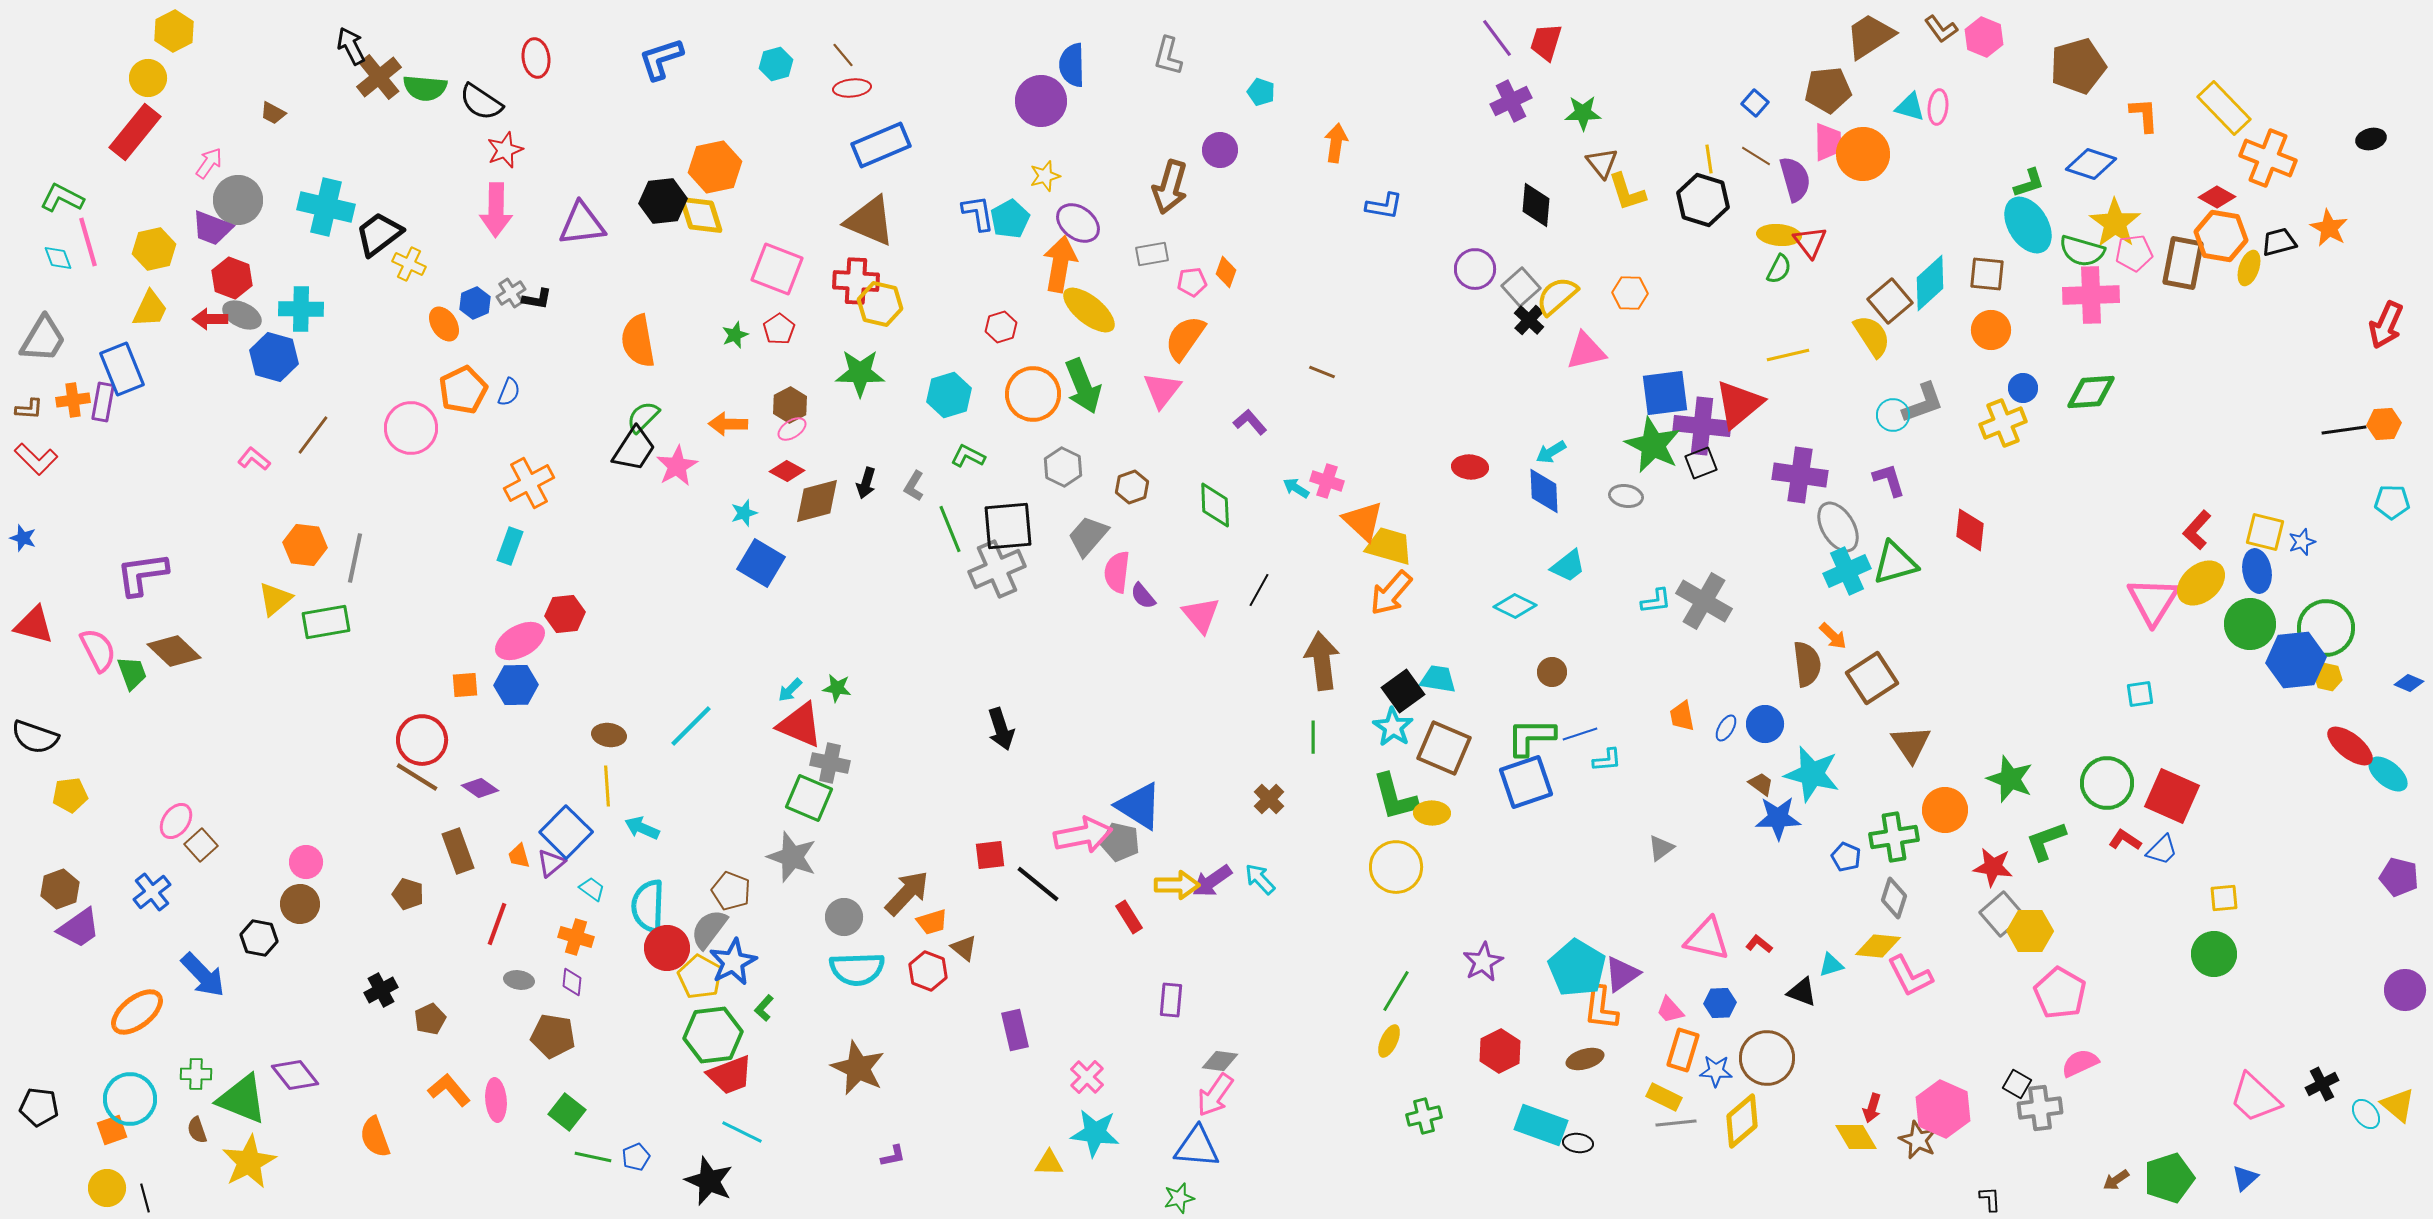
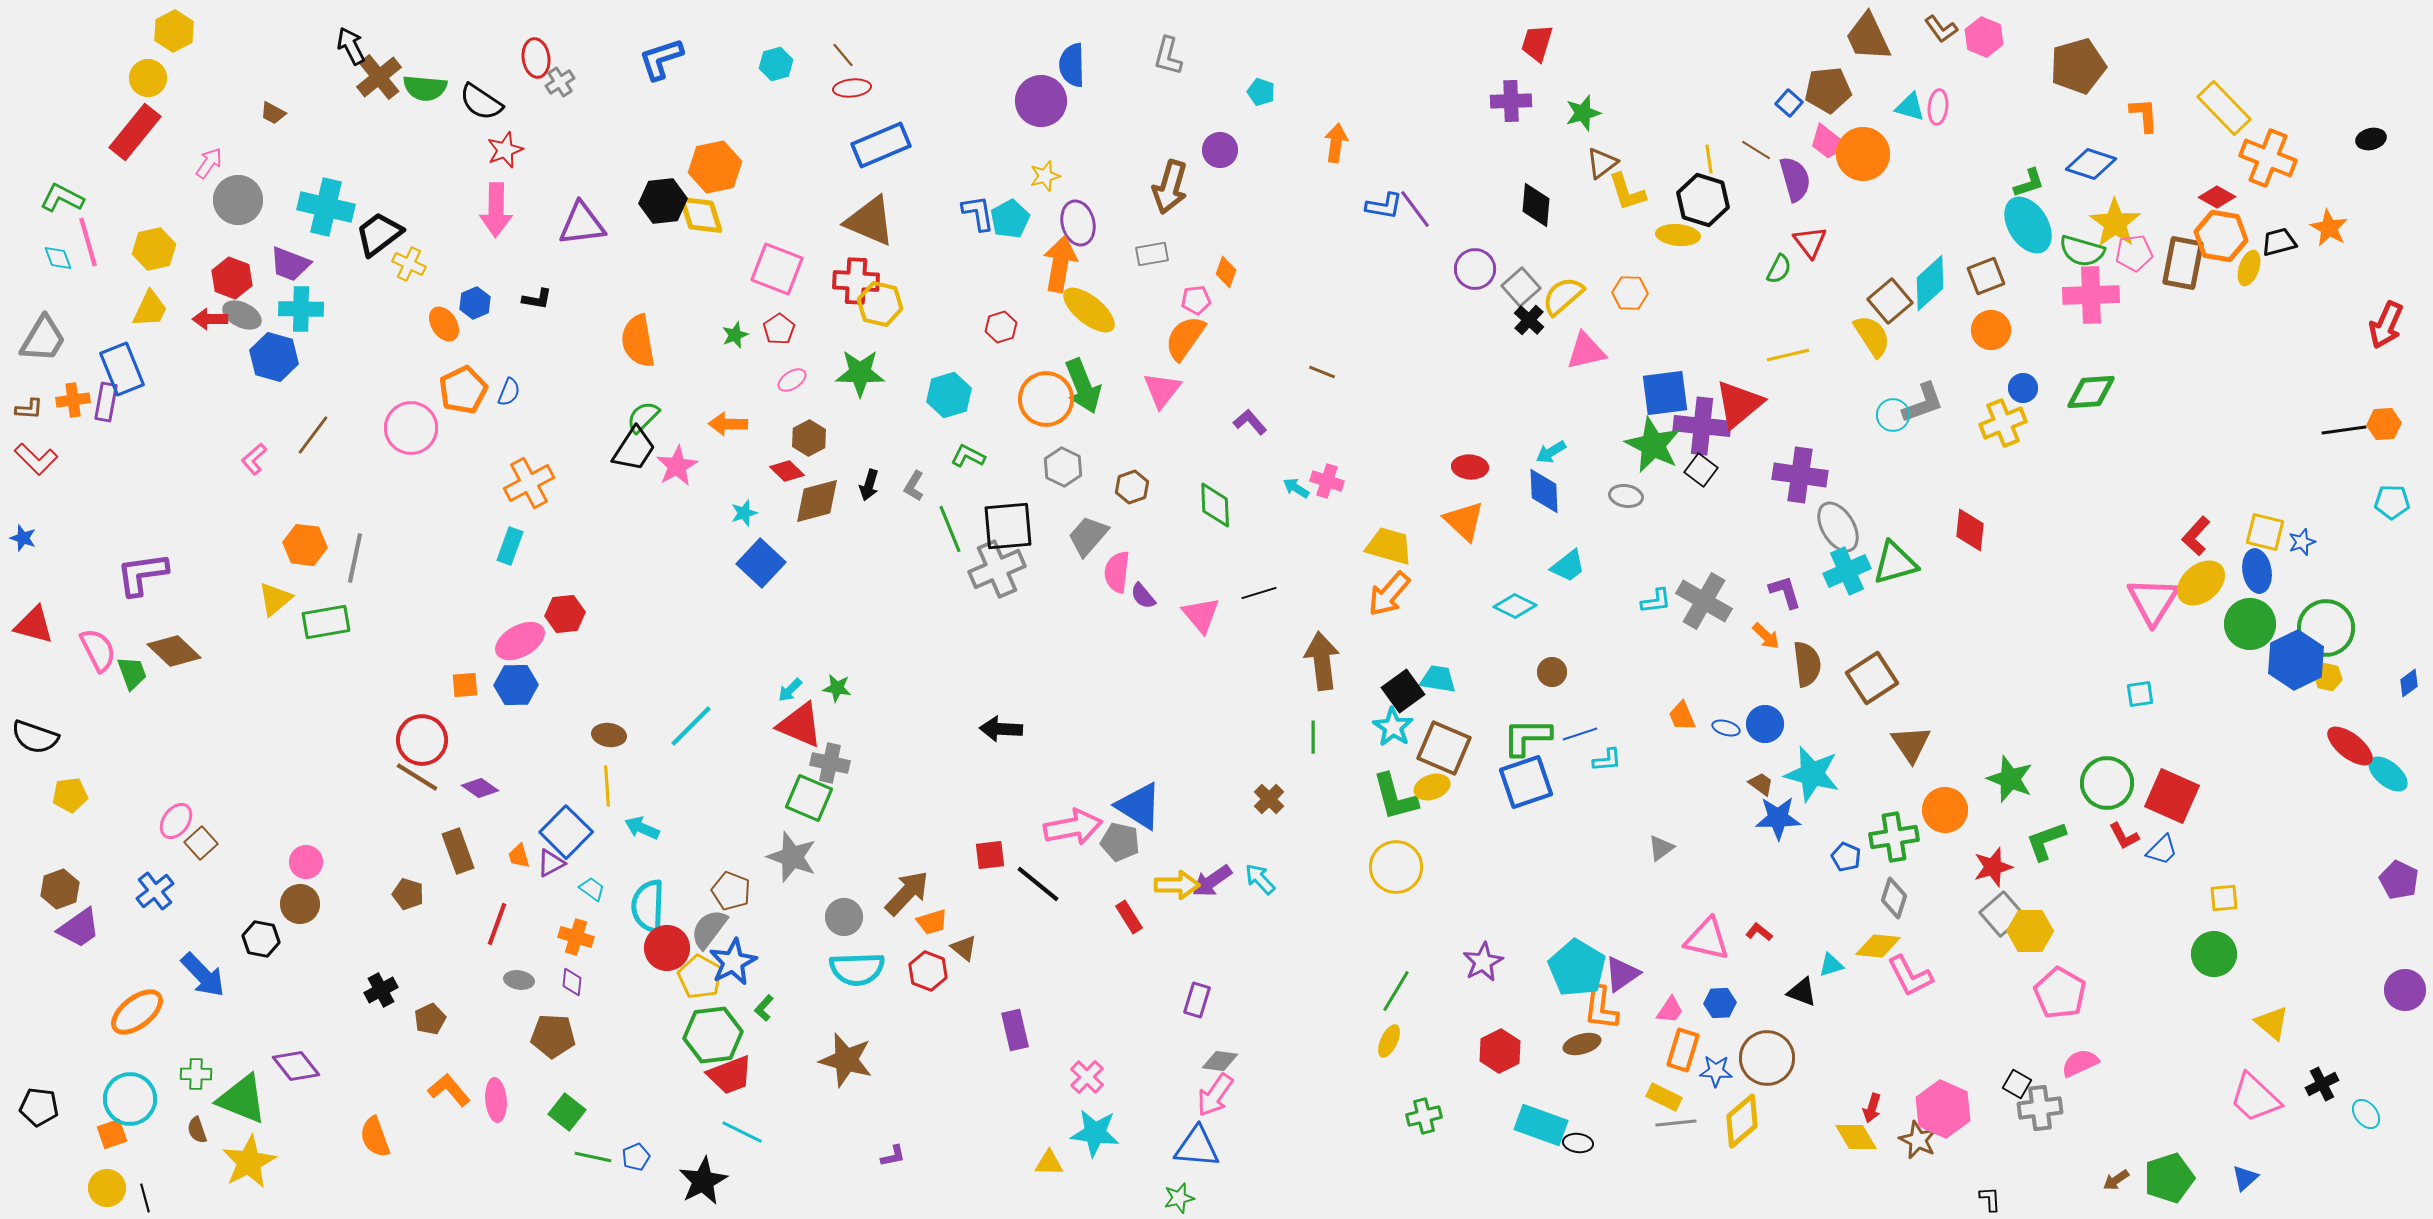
brown trapezoid at (1870, 36): moved 2 px left, 1 px down; rotated 82 degrees counterclockwise
purple line at (1497, 38): moved 82 px left, 171 px down
red trapezoid at (1546, 42): moved 9 px left, 1 px down
purple cross at (1511, 101): rotated 24 degrees clockwise
blue square at (1755, 103): moved 34 px right
green star at (1583, 113): rotated 15 degrees counterclockwise
pink trapezoid at (1828, 142): rotated 129 degrees clockwise
brown line at (1756, 156): moved 6 px up
brown triangle at (1602, 163): rotated 32 degrees clockwise
purple ellipse at (1078, 223): rotated 39 degrees clockwise
purple trapezoid at (212, 228): moved 78 px right, 36 px down
yellow ellipse at (1779, 235): moved 101 px left
brown square at (1987, 274): moved 1 px left, 2 px down; rotated 27 degrees counterclockwise
pink pentagon at (1192, 282): moved 4 px right, 18 px down
gray cross at (511, 293): moved 49 px right, 211 px up
yellow semicircle at (1557, 296): moved 6 px right
orange circle at (1033, 394): moved 13 px right, 5 px down
purple rectangle at (103, 402): moved 3 px right
brown hexagon at (790, 405): moved 19 px right, 33 px down
pink ellipse at (792, 429): moved 49 px up
pink L-shape at (254, 459): rotated 80 degrees counterclockwise
black square at (1701, 463): moved 7 px down; rotated 32 degrees counterclockwise
red diamond at (787, 471): rotated 16 degrees clockwise
purple L-shape at (1889, 480): moved 104 px left, 112 px down
black arrow at (866, 483): moved 3 px right, 2 px down
orange triangle at (1363, 521): moved 101 px right
red L-shape at (2197, 530): moved 1 px left, 6 px down
blue square at (761, 563): rotated 12 degrees clockwise
black line at (1259, 590): moved 3 px down; rotated 44 degrees clockwise
orange arrow at (1391, 593): moved 2 px left, 1 px down
orange arrow at (1833, 636): moved 67 px left
blue hexagon at (2296, 660): rotated 20 degrees counterclockwise
blue diamond at (2409, 683): rotated 60 degrees counterclockwise
orange trapezoid at (1682, 716): rotated 12 degrees counterclockwise
blue ellipse at (1726, 728): rotated 76 degrees clockwise
black arrow at (1001, 729): rotated 111 degrees clockwise
green L-shape at (1531, 737): moved 4 px left
yellow ellipse at (1432, 813): moved 26 px up; rotated 20 degrees counterclockwise
pink arrow at (1083, 835): moved 10 px left, 8 px up
red L-shape at (2125, 840): moved 1 px left, 4 px up; rotated 152 degrees counterclockwise
brown square at (201, 845): moved 2 px up
purple triangle at (551, 863): rotated 12 degrees clockwise
red star at (1993, 867): rotated 24 degrees counterclockwise
purple pentagon at (2399, 877): moved 3 px down; rotated 12 degrees clockwise
blue cross at (152, 892): moved 3 px right, 1 px up
black hexagon at (259, 938): moved 2 px right, 1 px down
red L-shape at (1759, 944): moved 12 px up
purple rectangle at (1171, 1000): moved 26 px right; rotated 12 degrees clockwise
pink trapezoid at (1670, 1010): rotated 104 degrees counterclockwise
brown pentagon at (553, 1036): rotated 6 degrees counterclockwise
brown ellipse at (1585, 1059): moved 3 px left, 15 px up
brown star at (858, 1068): moved 12 px left, 8 px up; rotated 10 degrees counterclockwise
purple diamond at (295, 1075): moved 1 px right, 9 px up
yellow triangle at (2398, 1105): moved 126 px left, 82 px up
orange square at (112, 1130): moved 4 px down
black star at (709, 1181): moved 6 px left; rotated 21 degrees clockwise
